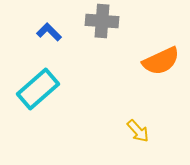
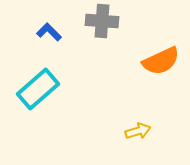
yellow arrow: rotated 65 degrees counterclockwise
